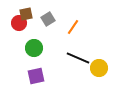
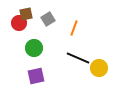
orange line: moved 1 px right, 1 px down; rotated 14 degrees counterclockwise
